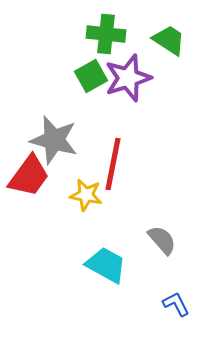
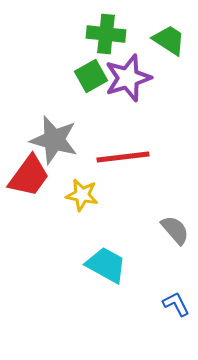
red line: moved 10 px right, 7 px up; rotated 72 degrees clockwise
yellow star: moved 4 px left
gray semicircle: moved 13 px right, 10 px up
